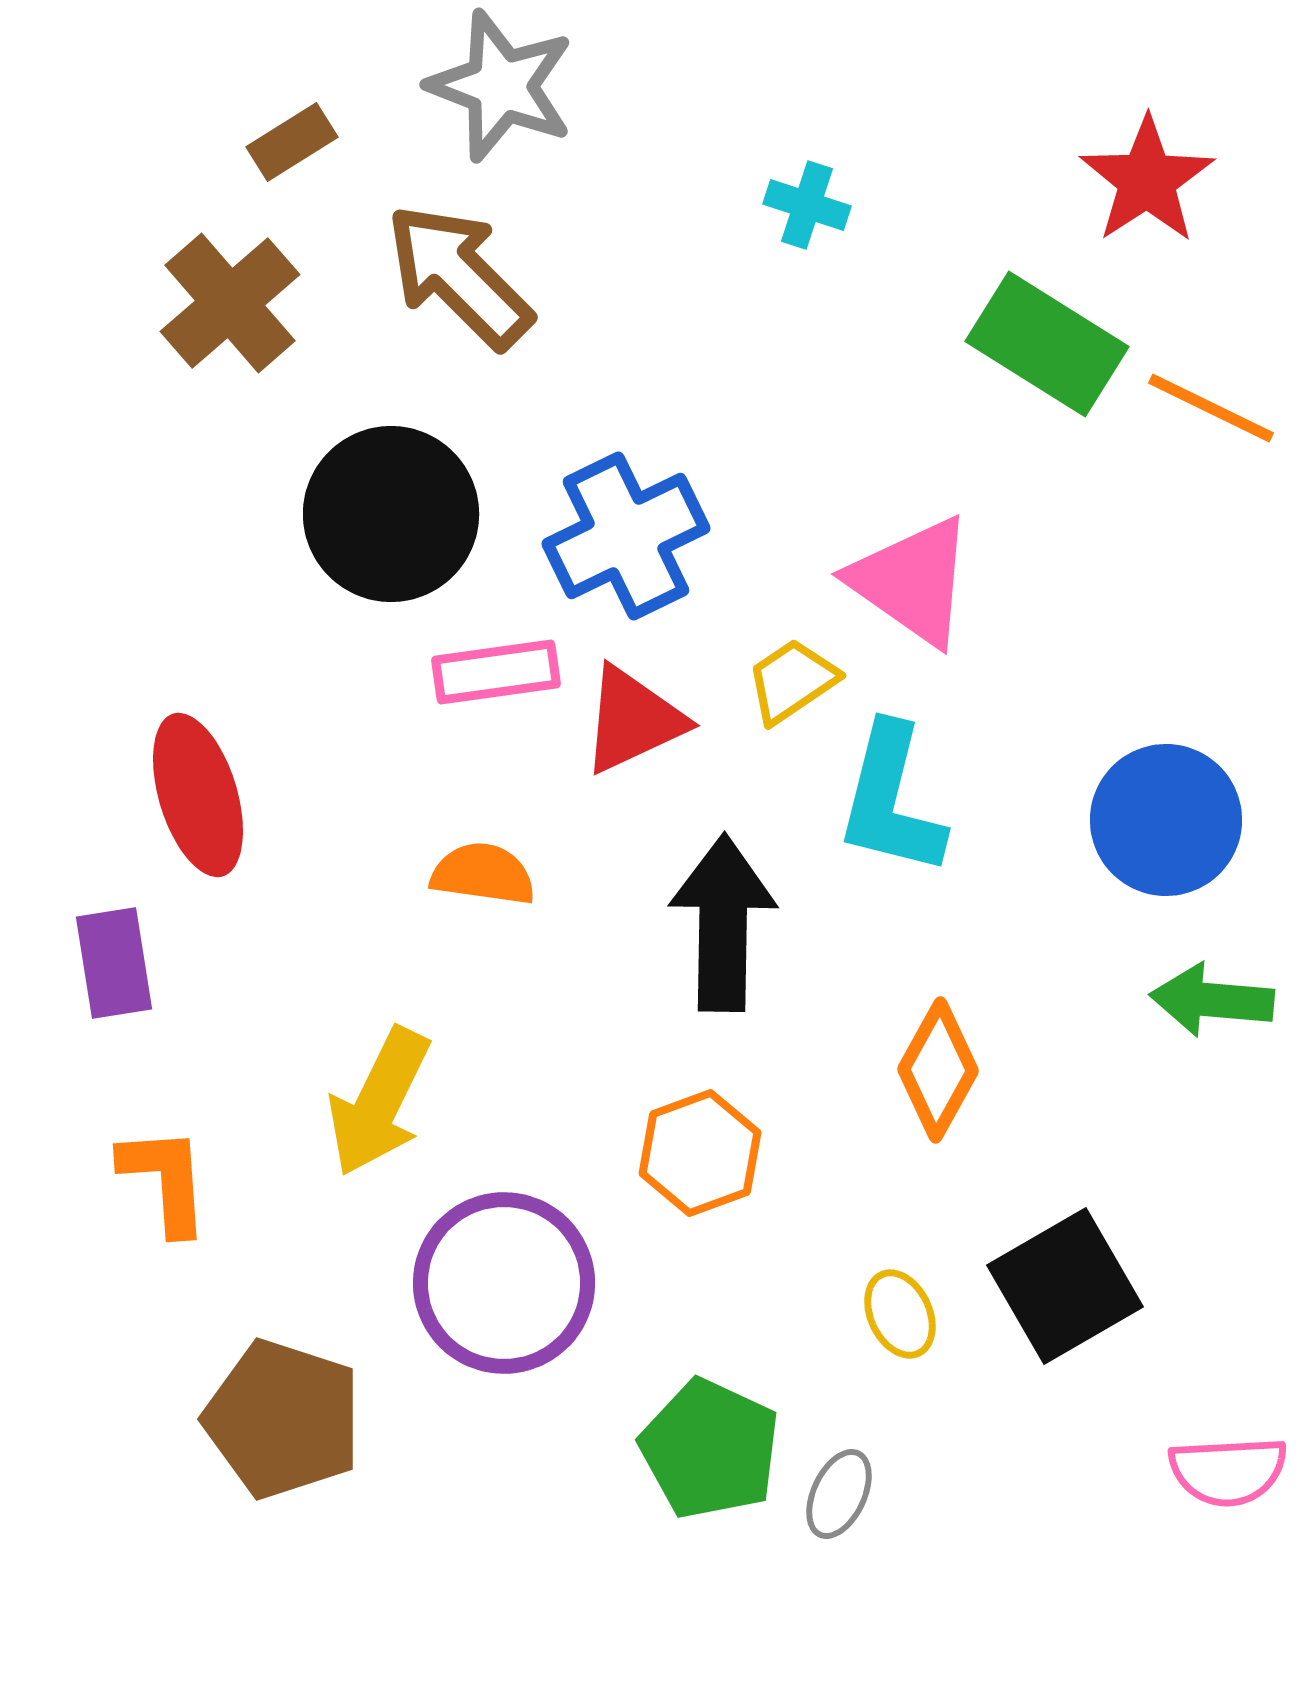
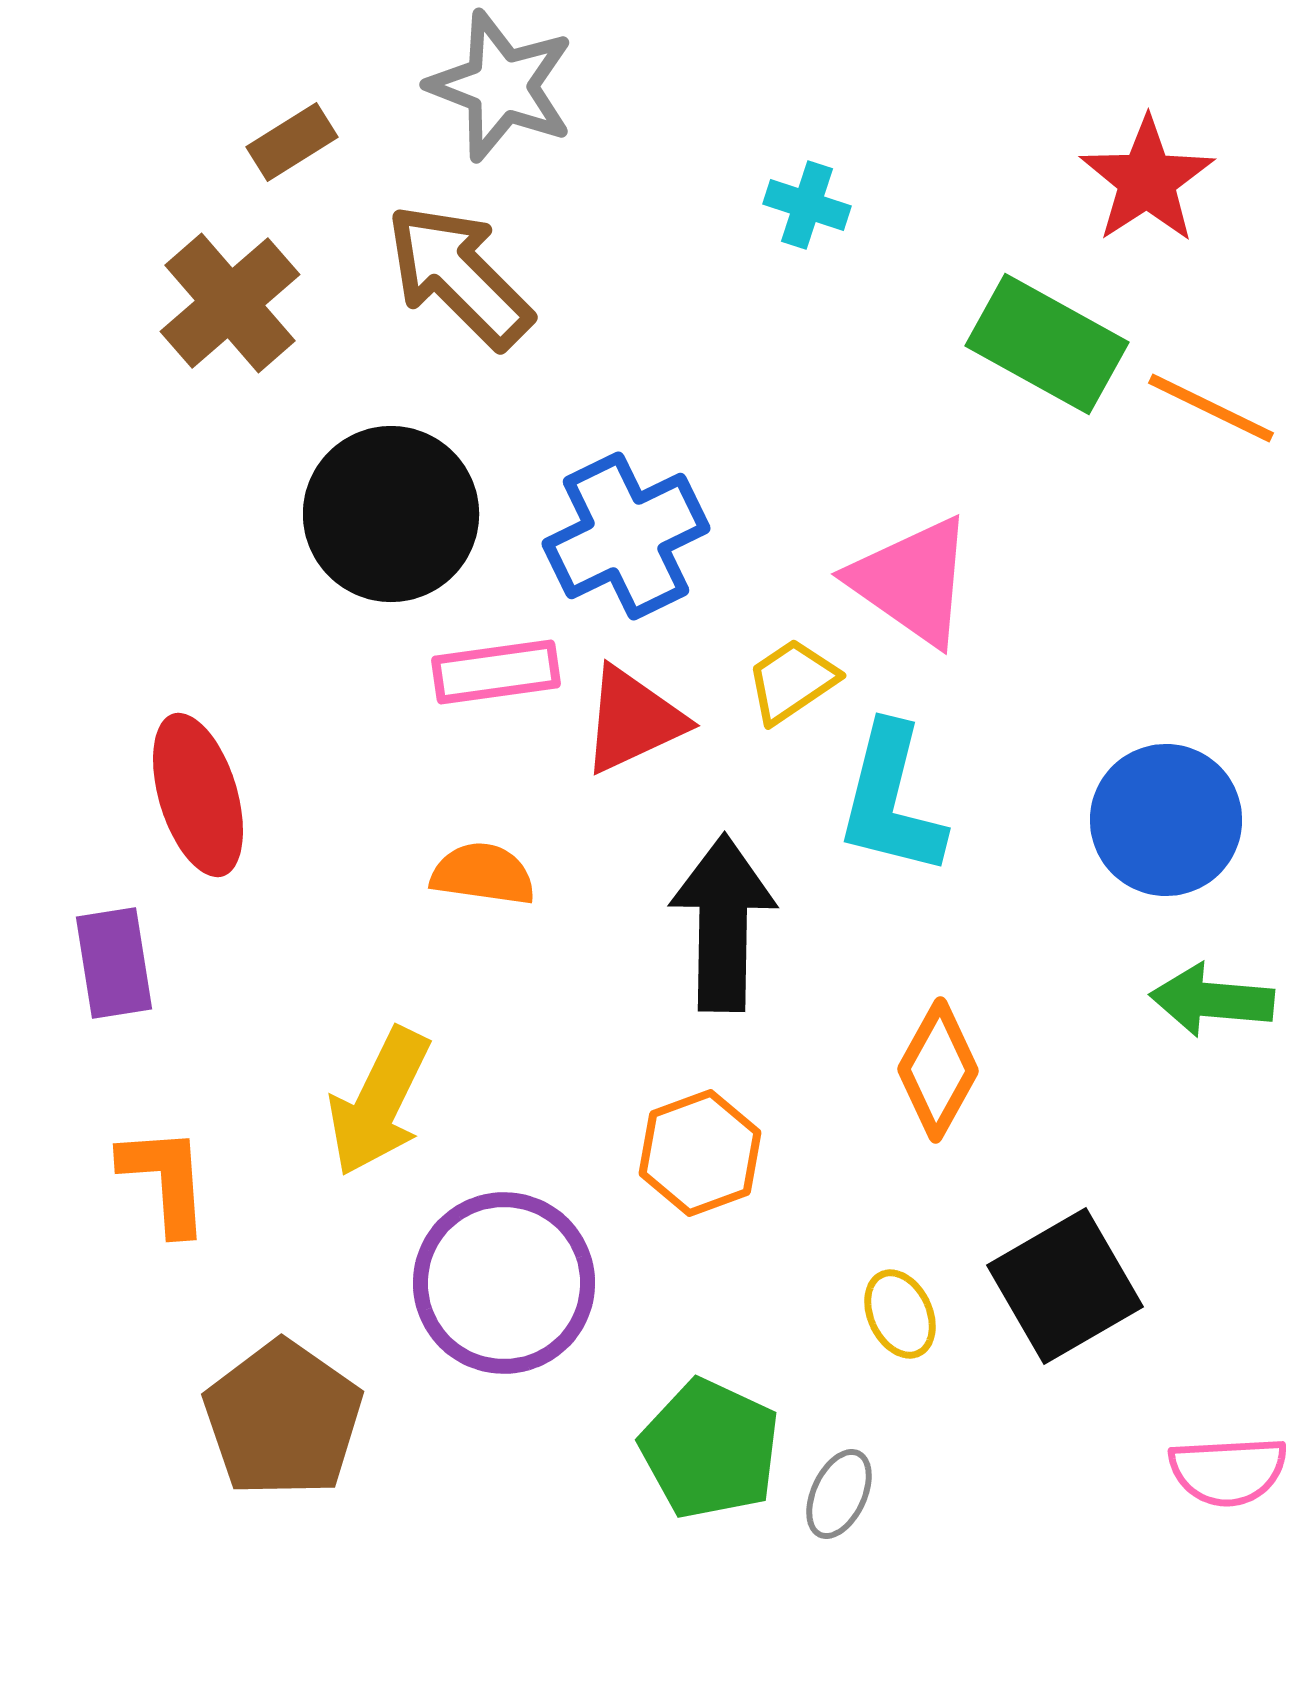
green rectangle: rotated 3 degrees counterclockwise
brown pentagon: rotated 17 degrees clockwise
